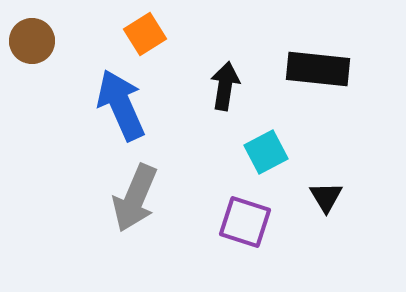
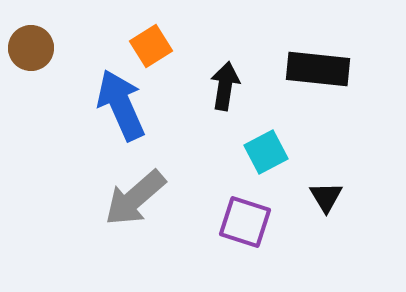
orange square: moved 6 px right, 12 px down
brown circle: moved 1 px left, 7 px down
gray arrow: rotated 26 degrees clockwise
